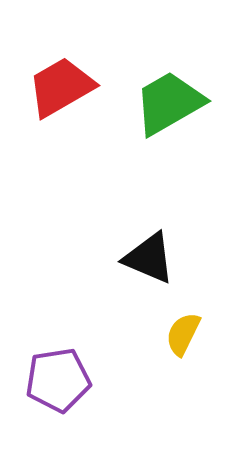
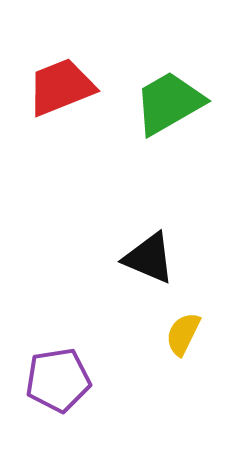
red trapezoid: rotated 8 degrees clockwise
